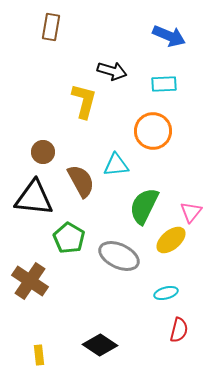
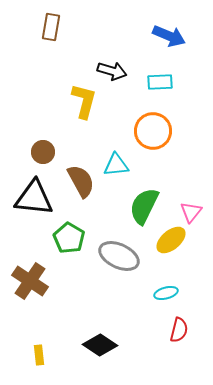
cyan rectangle: moved 4 px left, 2 px up
